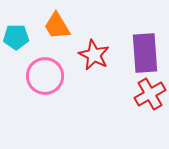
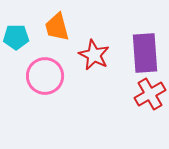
orange trapezoid: moved 1 px down; rotated 16 degrees clockwise
